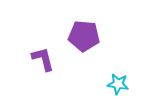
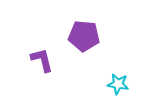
purple L-shape: moved 1 px left, 1 px down
